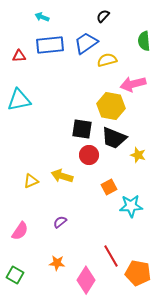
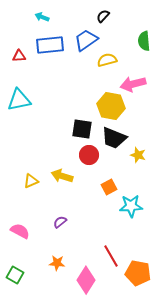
blue trapezoid: moved 3 px up
pink semicircle: rotated 96 degrees counterclockwise
